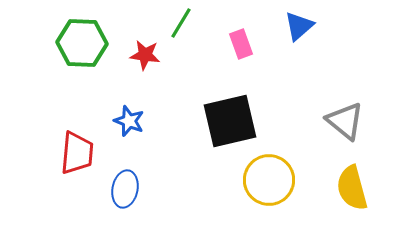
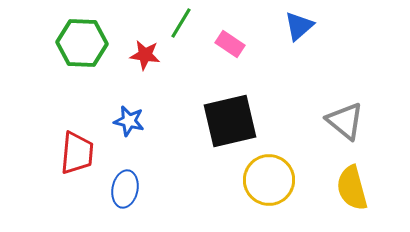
pink rectangle: moved 11 px left; rotated 36 degrees counterclockwise
blue star: rotated 8 degrees counterclockwise
